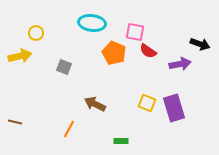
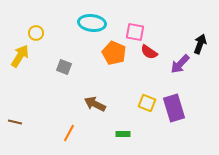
black arrow: rotated 90 degrees counterclockwise
red semicircle: moved 1 px right, 1 px down
yellow arrow: rotated 45 degrees counterclockwise
purple arrow: rotated 145 degrees clockwise
orange line: moved 4 px down
green rectangle: moved 2 px right, 7 px up
